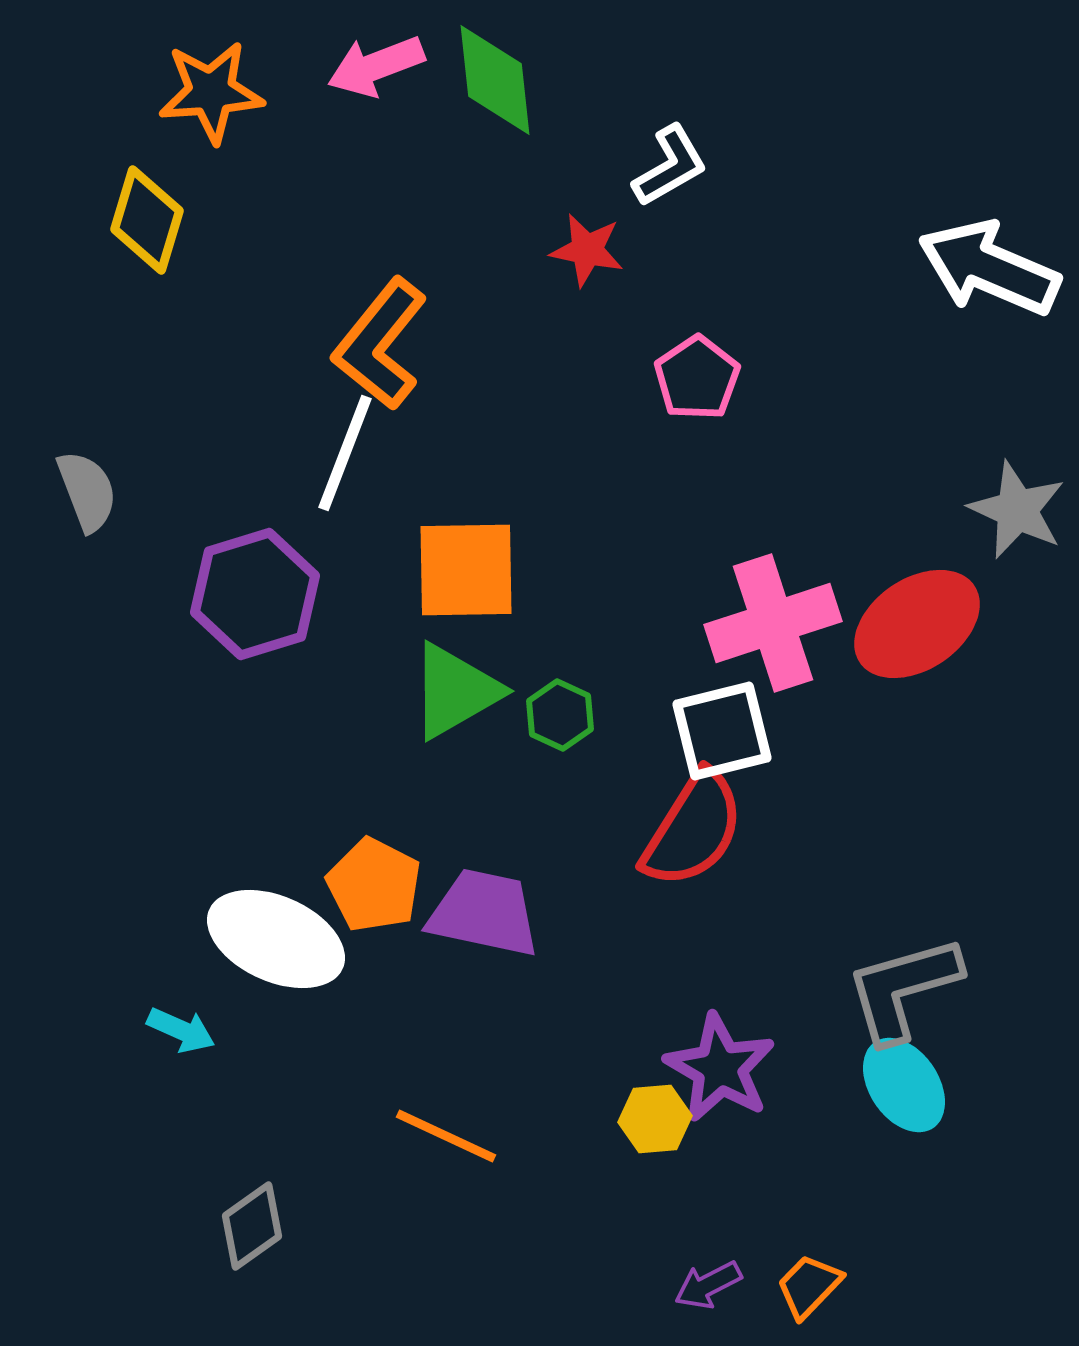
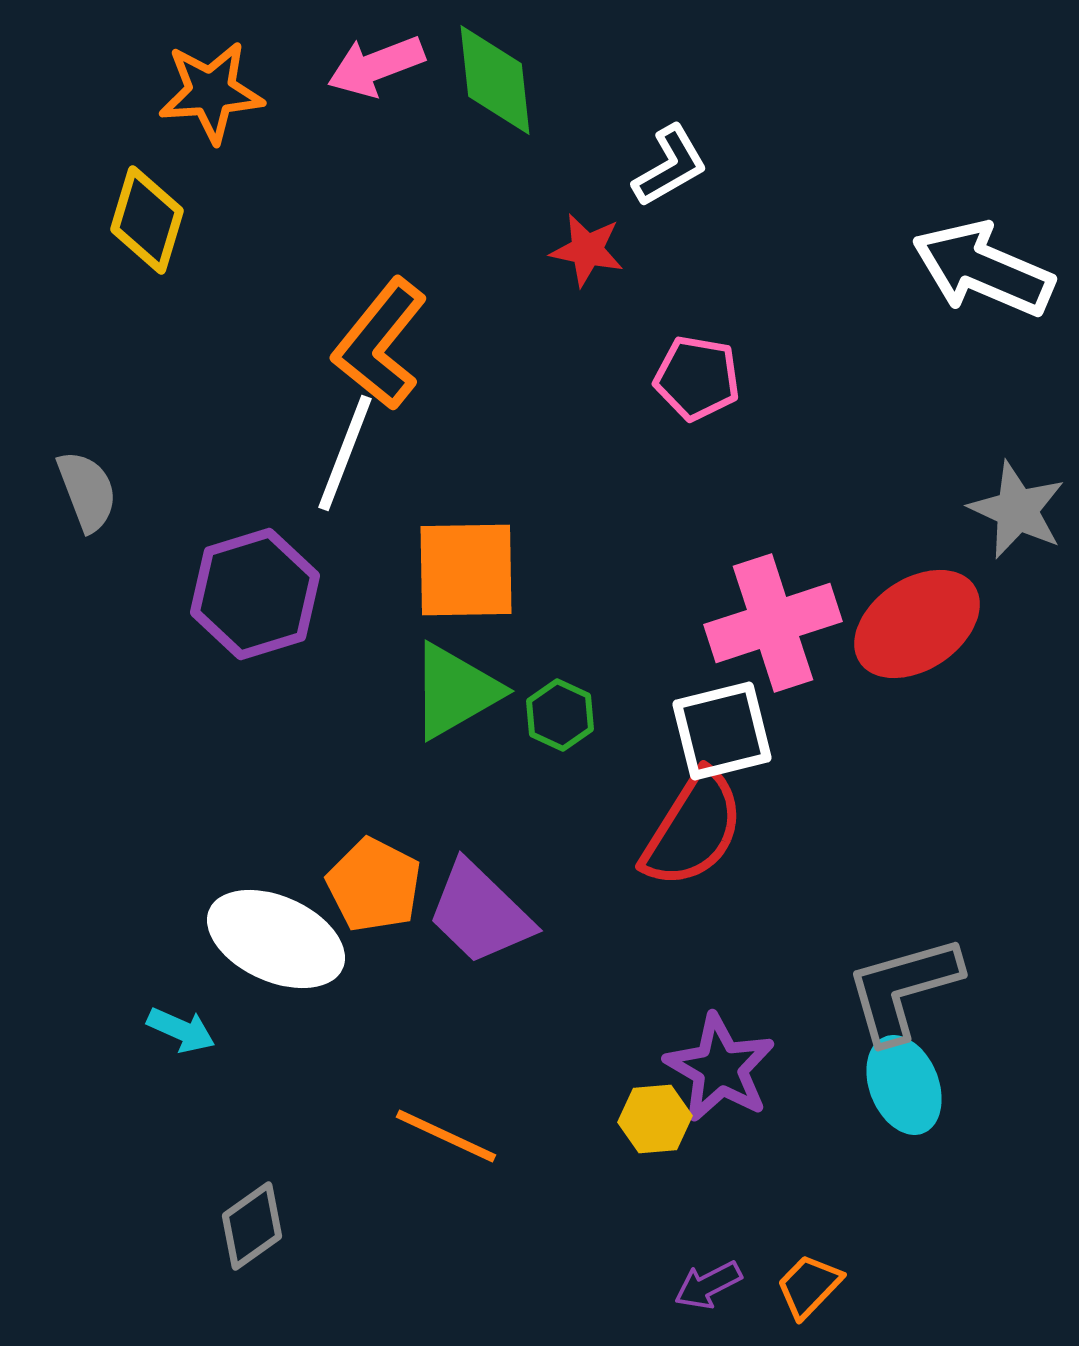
white arrow: moved 6 px left, 1 px down
pink pentagon: rotated 28 degrees counterclockwise
purple trapezoid: moved 4 px left; rotated 148 degrees counterclockwise
cyan ellipse: rotated 12 degrees clockwise
